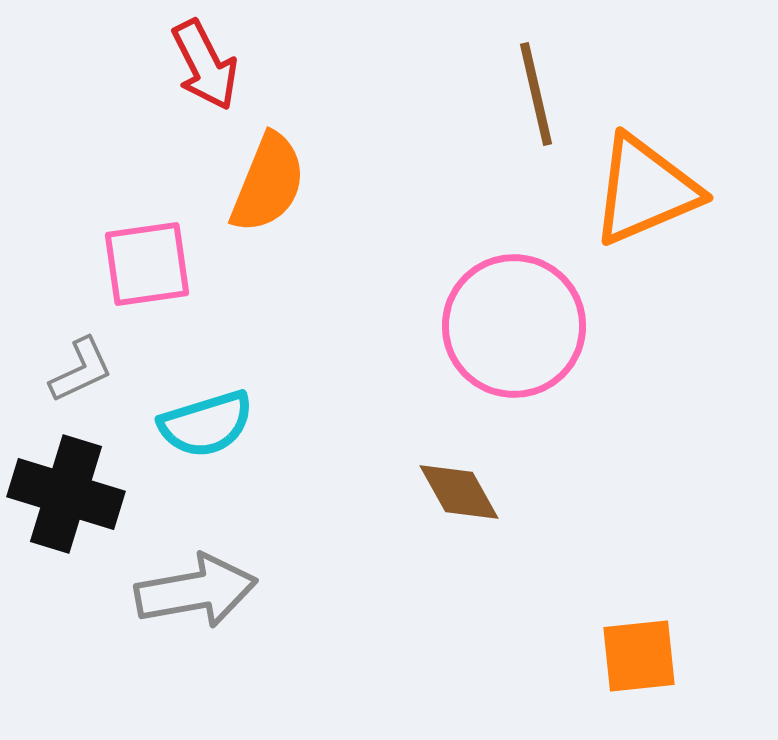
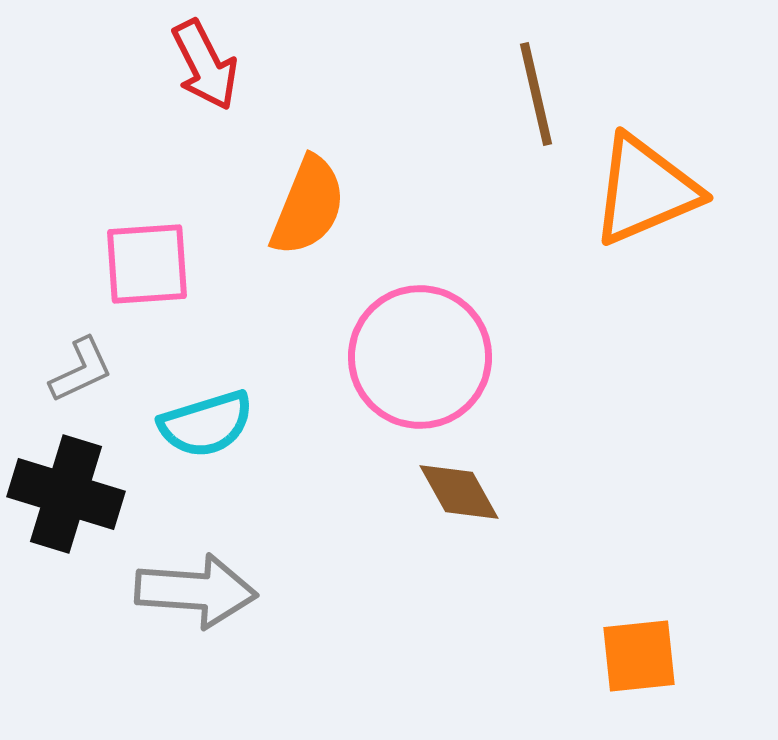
orange semicircle: moved 40 px right, 23 px down
pink square: rotated 4 degrees clockwise
pink circle: moved 94 px left, 31 px down
gray arrow: rotated 14 degrees clockwise
